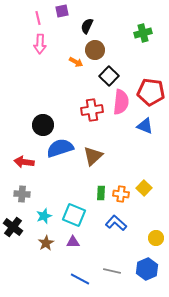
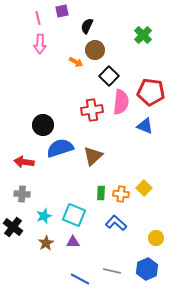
green cross: moved 2 px down; rotated 30 degrees counterclockwise
